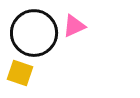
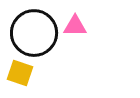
pink triangle: moved 1 px right; rotated 25 degrees clockwise
